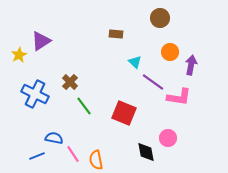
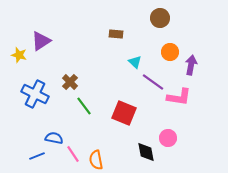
yellow star: rotated 28 degrees counterclockwise
